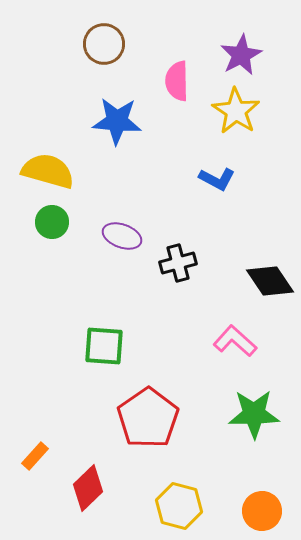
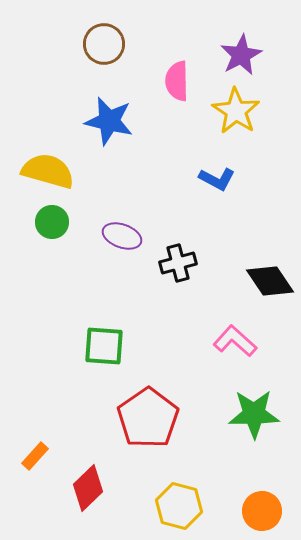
blue star: moved 8 px left; rotated 9 degrees clockwise
